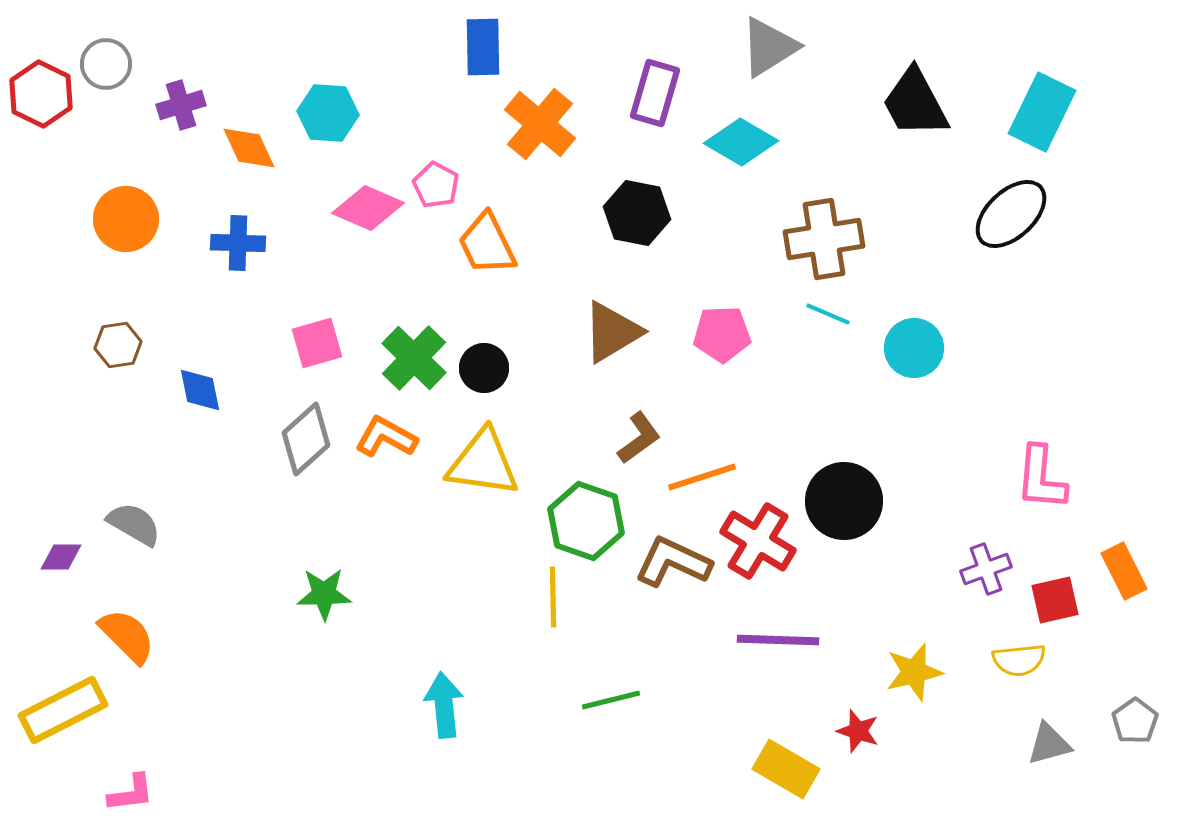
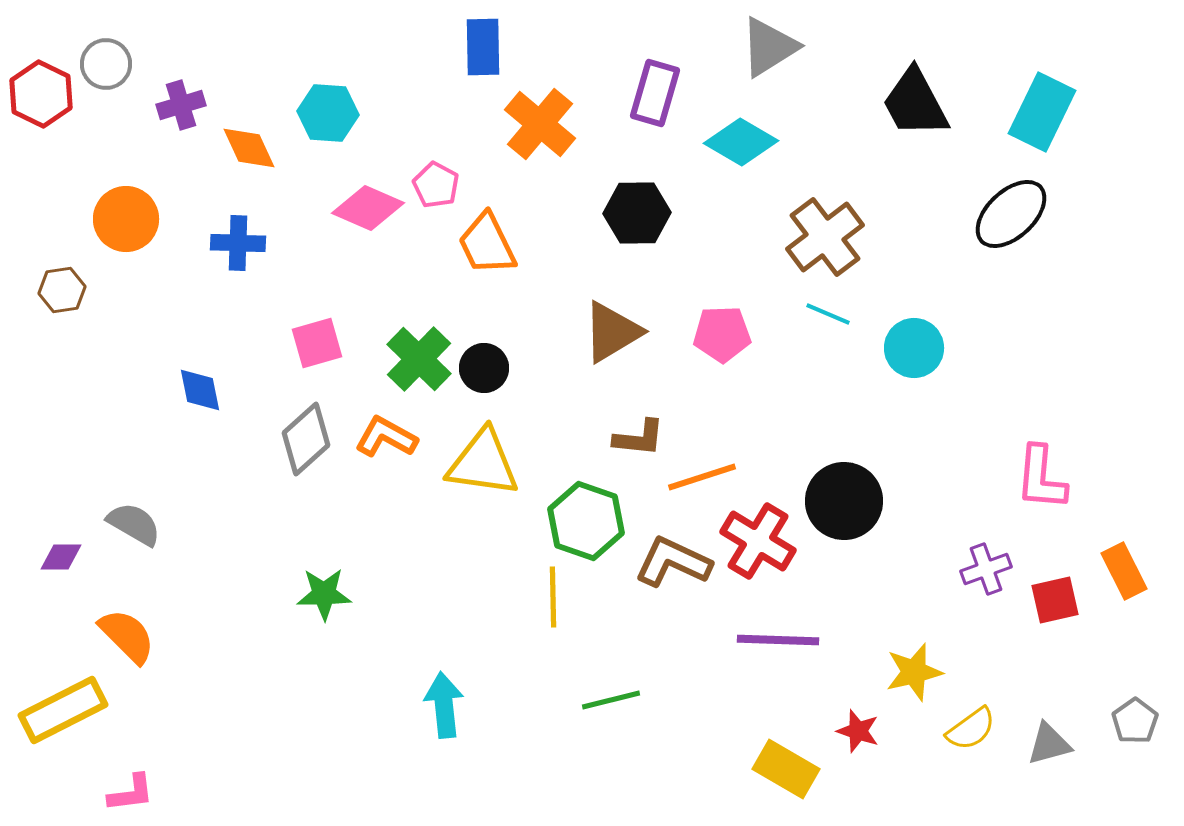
black hexagon at (637, 213): rotated 12 degrees counterclockwise
brown cross at (824, 239): moved 1 px right, 2 px up; rotated 28 degrees counterclockwise
brown hexagon at (118, 345): moved 56 px left, 55 px up
green cross at (414, 358): moved 5 px right, 1 px down
brown L-shape at (639, 438): rotated 42 degrees clockwise
yellow semicircle at (1019, 660): moved 48 px left, 69 px down; rotated 30 degrees counterclockwise
